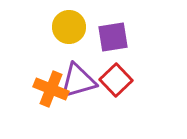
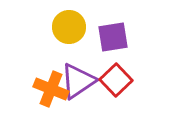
purple triangle: rotated 18 degrees counterclockwise
